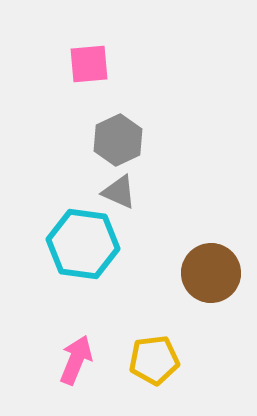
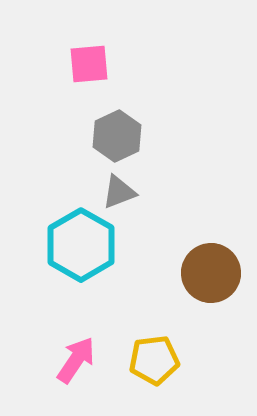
gray hexagon: moved 1 px left, 4 px up
gray triangle: rotated 45 degrees counterclockwise
cyan hexagon: moved 2 px left, 1 px down; rotated 22 degrees clockwise
pink arrow: rotated 12 degrees clockwise
